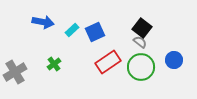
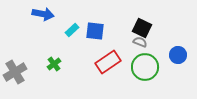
blue arrow: moved 8 px up
black square: rotated 12 degrees counterclockwise
blue square: moved 1 px up; rotated 30 degrees clockwise
gray semicircle: rotated 16 degrees counterclockwise
blue circle: moved 4 px right, 5 px up
green circle: moved 4 px right
